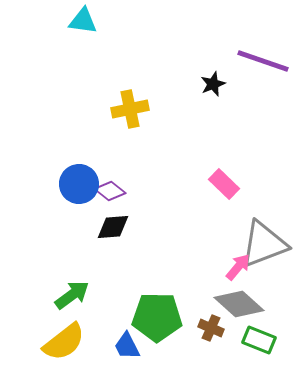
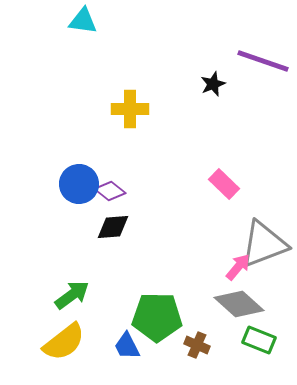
yellow cross: rotated 12 degrees clockwise
brown cross: moved 14 px left, 17 px down
